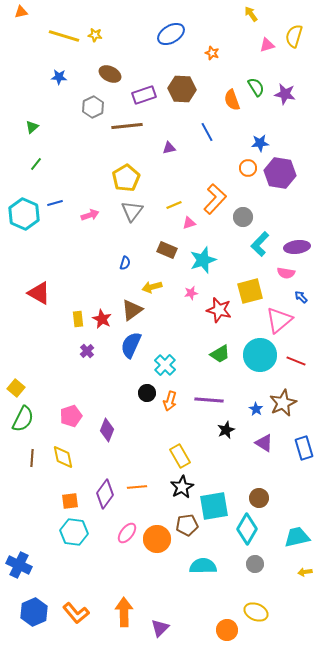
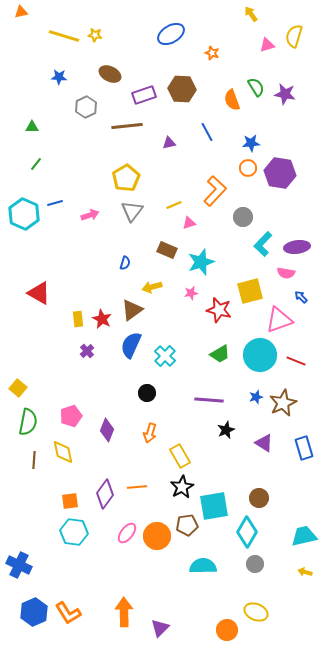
gray hexagon at (93, 107): moved 7 px left
green triangle at (32, 127): rotated 40 degrees clockwise
blue star at (260, 143): moved 9 px left
purple triangle at (169, 148): moved 5 px up
orange L-shape at (215, 199): moved 8 px up
cyan L-shape at (260, 244): moved 3 px right
cyan star at (203, 260): moved 2 px left, 2 px down
pink triangle at (279, 320): rotated 20 degrees clockwise
cyan cross at (165, 365): moved 9 px up
yellow square at (16, 388): moved 2 px right
orange arrow at (170, 401): moved 20 px left, 32 px down
blue star at (256, 409): moved 12 px up; rotated 24 degrees clockwise
green semicircle at (23, 419): moved 5 px right, 3 px down; rotated 16 degrees counterclockwise
yellow diamond at (63, 457): moved 5 px up
brown line at (32, 458): moved 2 px right, 2 px down
cyan diamond at (247, 529): moved 3 px down
cyan trapezoid at (297, 537): moved 7 px right, 1 px up
orange circle at (157, 539): moved 3 px up
yellow arrow at (305, 572): rotated 24 degrees clockwise
orange L-shape at (76, 613): moved 8 px left; rotated 8 degrees clockwise
